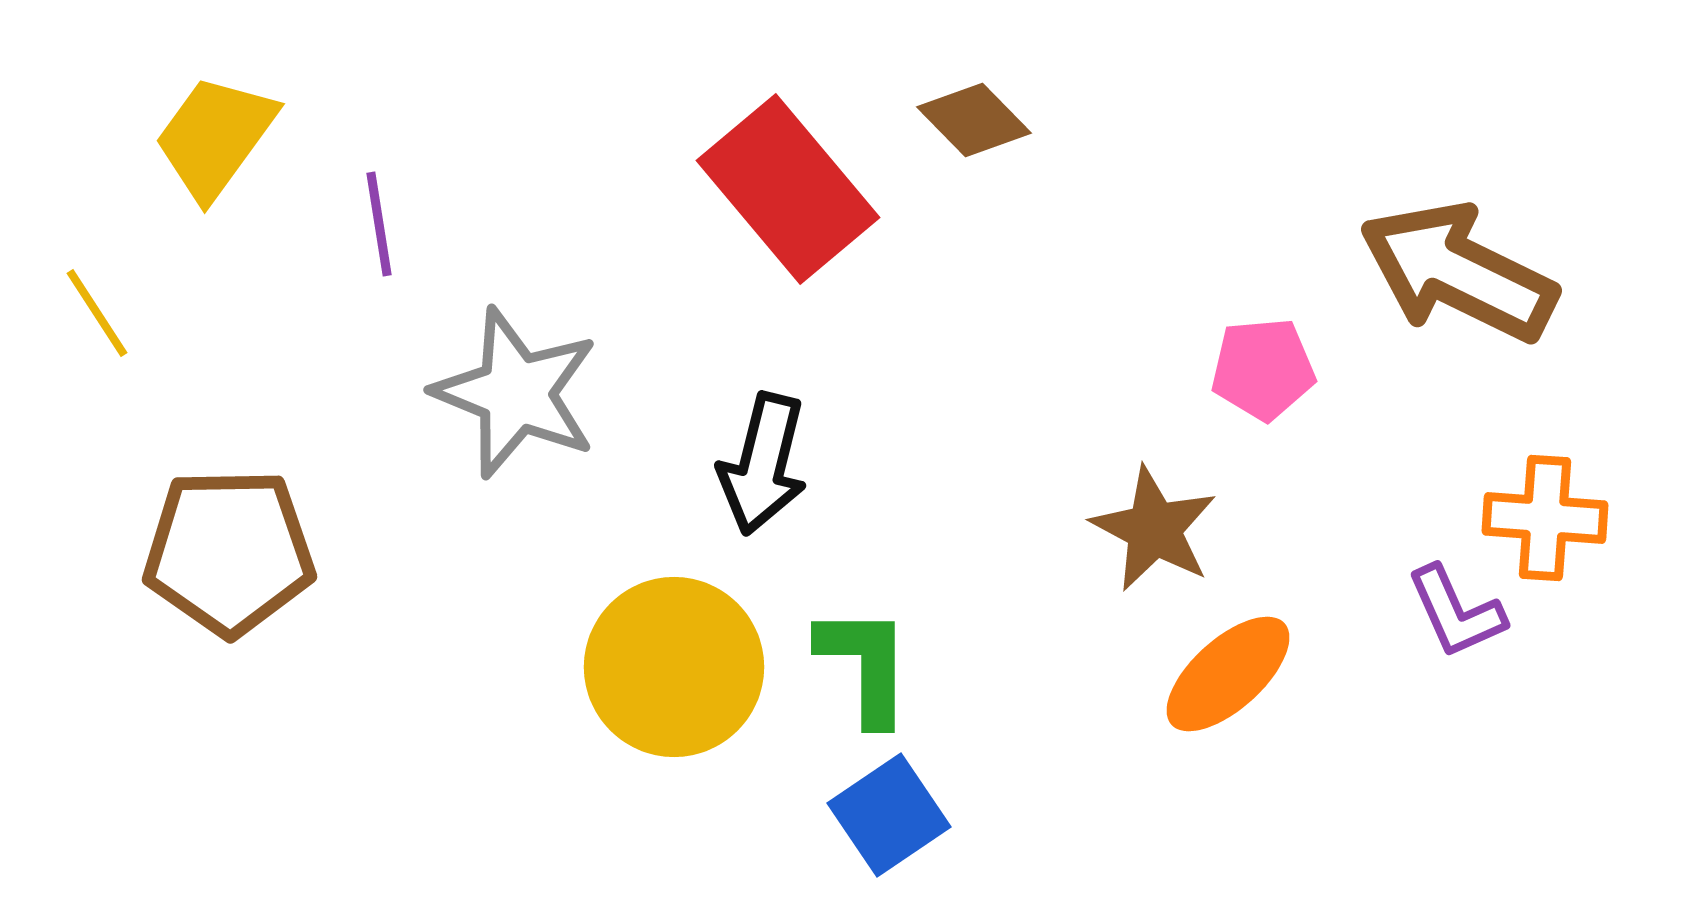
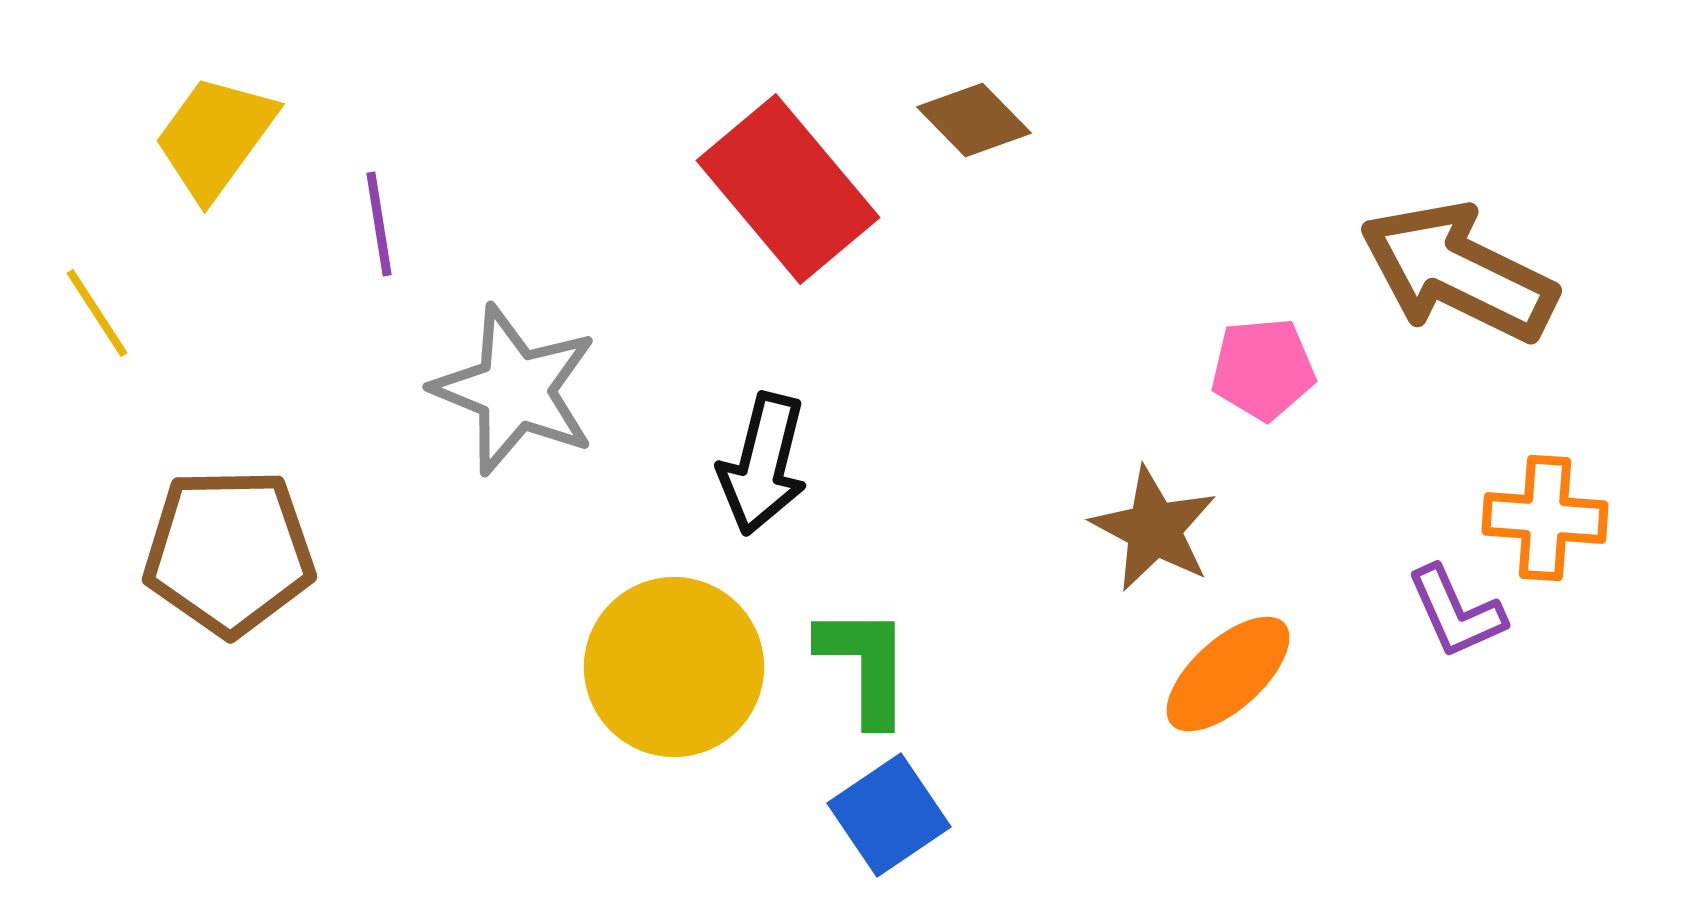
gray star: moved 1 px left, 3 px up
